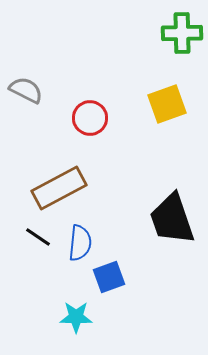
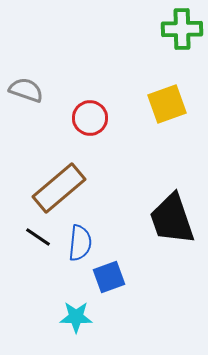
green cross: moved 4 px up
gray semicircle: rotated 8 degrees counterclockwise
brown rectangle: rotated 12 degrees counterclockwise
